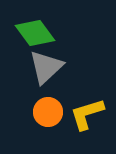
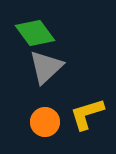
orange circle: moved 3 px left, 10 px down
